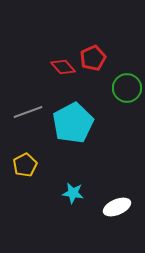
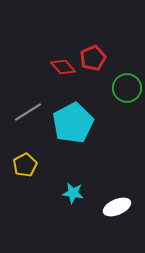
gray line: rotated 12 degrees counterclockwise
